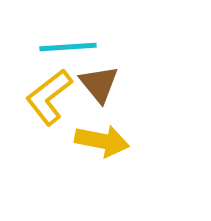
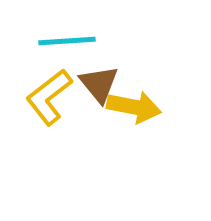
cyan line: moved 1 px left, 6 px up
yellow arrow: moved 32 px right, 34 px up
